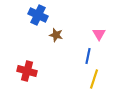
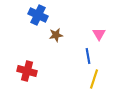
brown star: rotated 24 degrees counterclockwise
blue line: rotated 21 degrees counterclockwise
